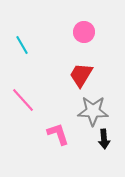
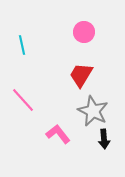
cyan line: rotated 18 degrees clockwise
gray star: rotated 24 degrees clockwise
pink L-shape: rotated 20 degrees counterclockwise
